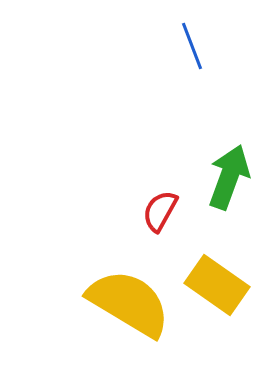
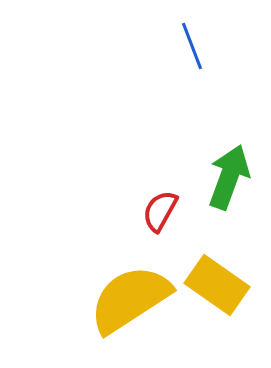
yellow semicircle: moved 1 px right, 4 px up; rotated 64 degrees counterclockwise
